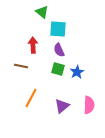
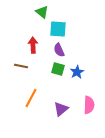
purple triangle: moved 1 px left, 3 px down
